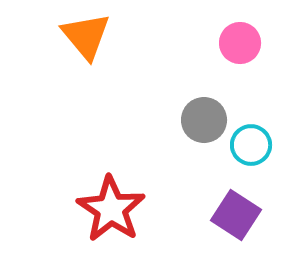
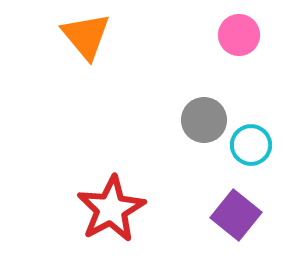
pink circle: moved 1 px left, 8 px up
red star: rotated 10 degrees clockwise
purple square: rotated 6 degrees clockwise
